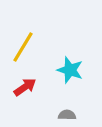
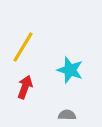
red arrow: rotated 35 degrees counterclockwise
